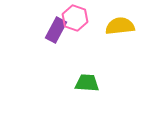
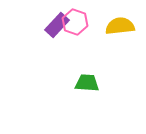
pink hexagon: moved 4 px down
purple rectangle: moved 1 px right, 5 px up; rotated 15 degrees clockwise
